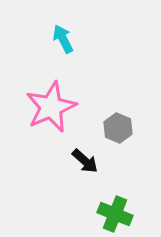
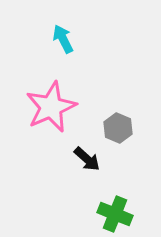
black arrow: moved 2 px right, 2 px up
